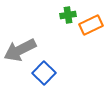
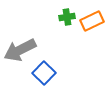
green cross: moved 1 px left, 2 px down
orange rectangle: moved 1 px right, 4 px up
